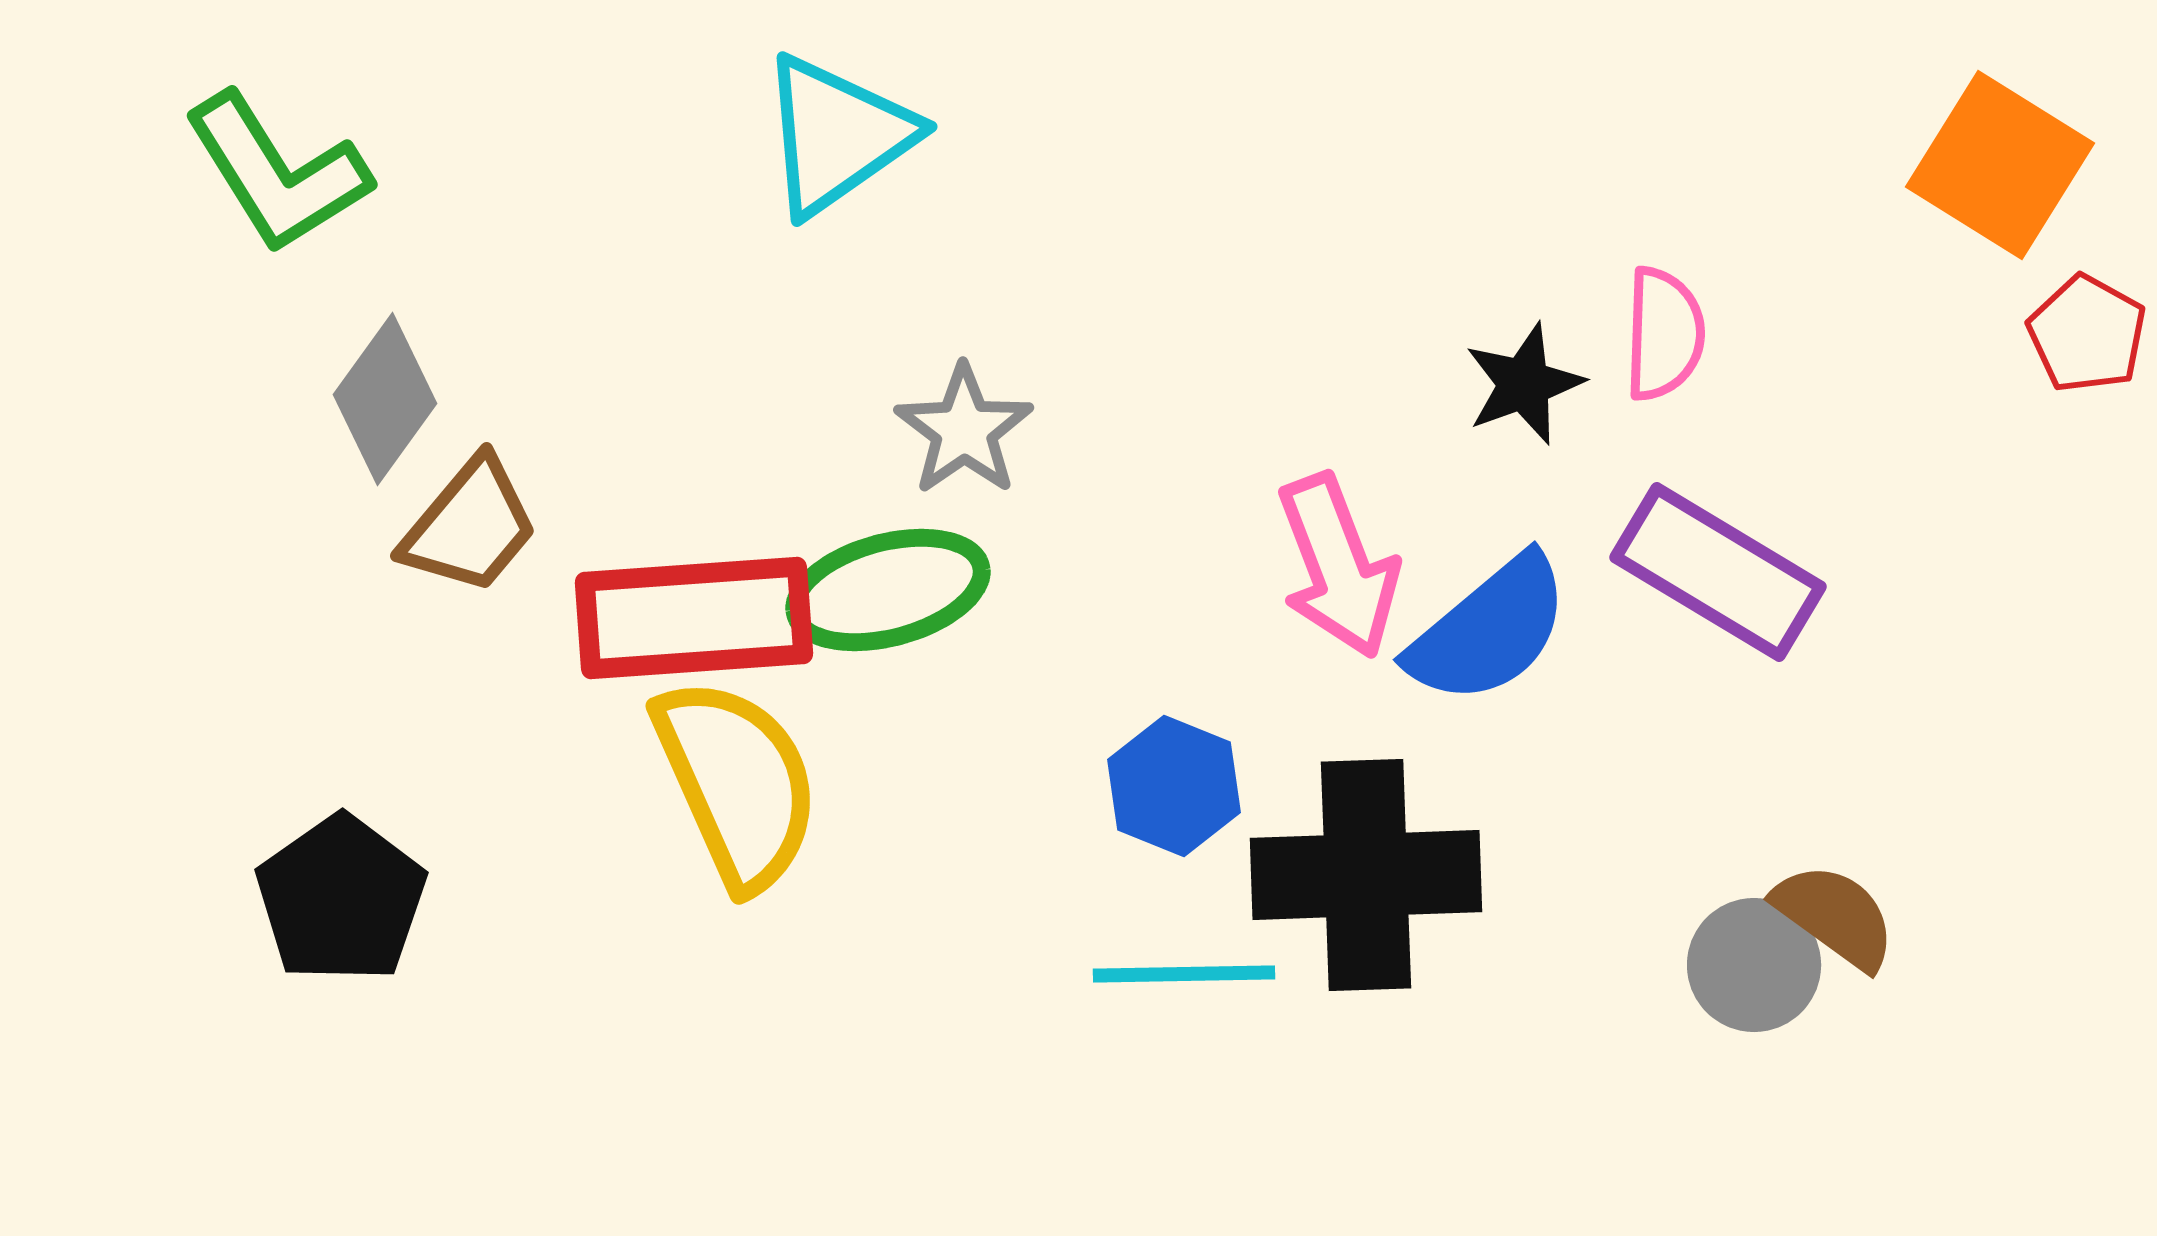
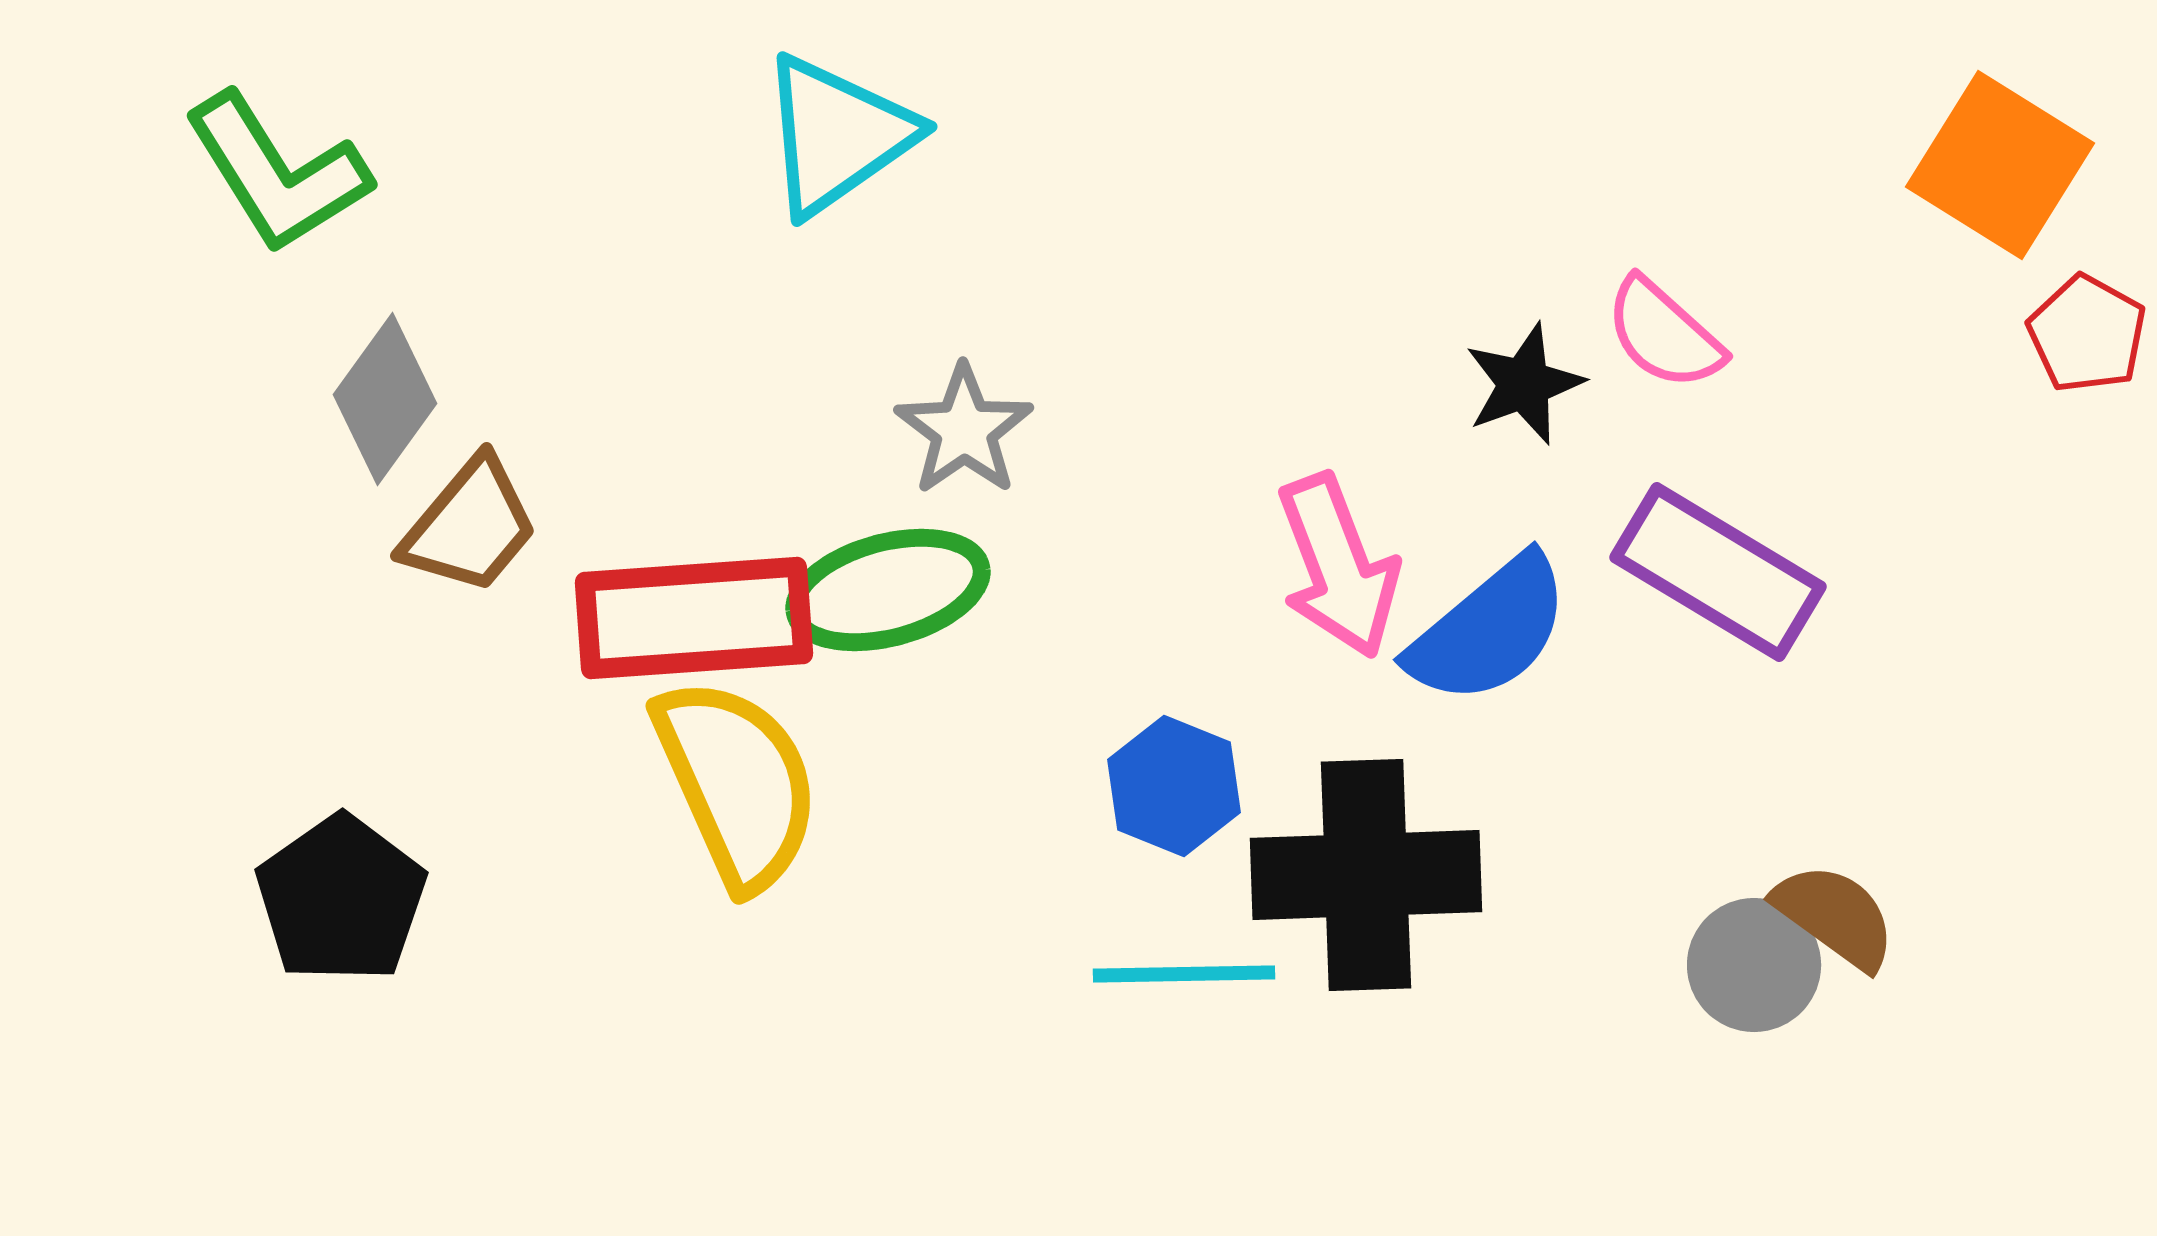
pink semicircle: rotated 130 degrees clockwise
